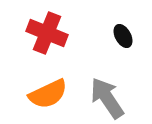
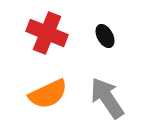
black ellipse: moved 18 px left
